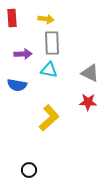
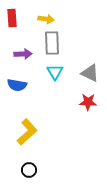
cyan triangle: moved 6 px right, 2 px down; rotated 48 degrees clockwise
yellow L-shape: moved 22 px left, 14 px down
